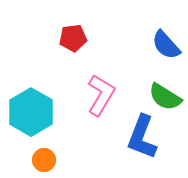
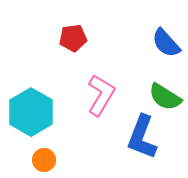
blue semicircle: moved 2 px up
